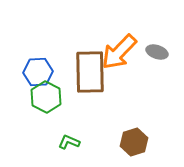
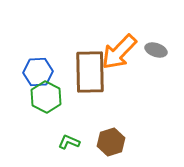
gray ellipse: moved 1 px left, 2 px up
brown hexagon: moved 23 px left
